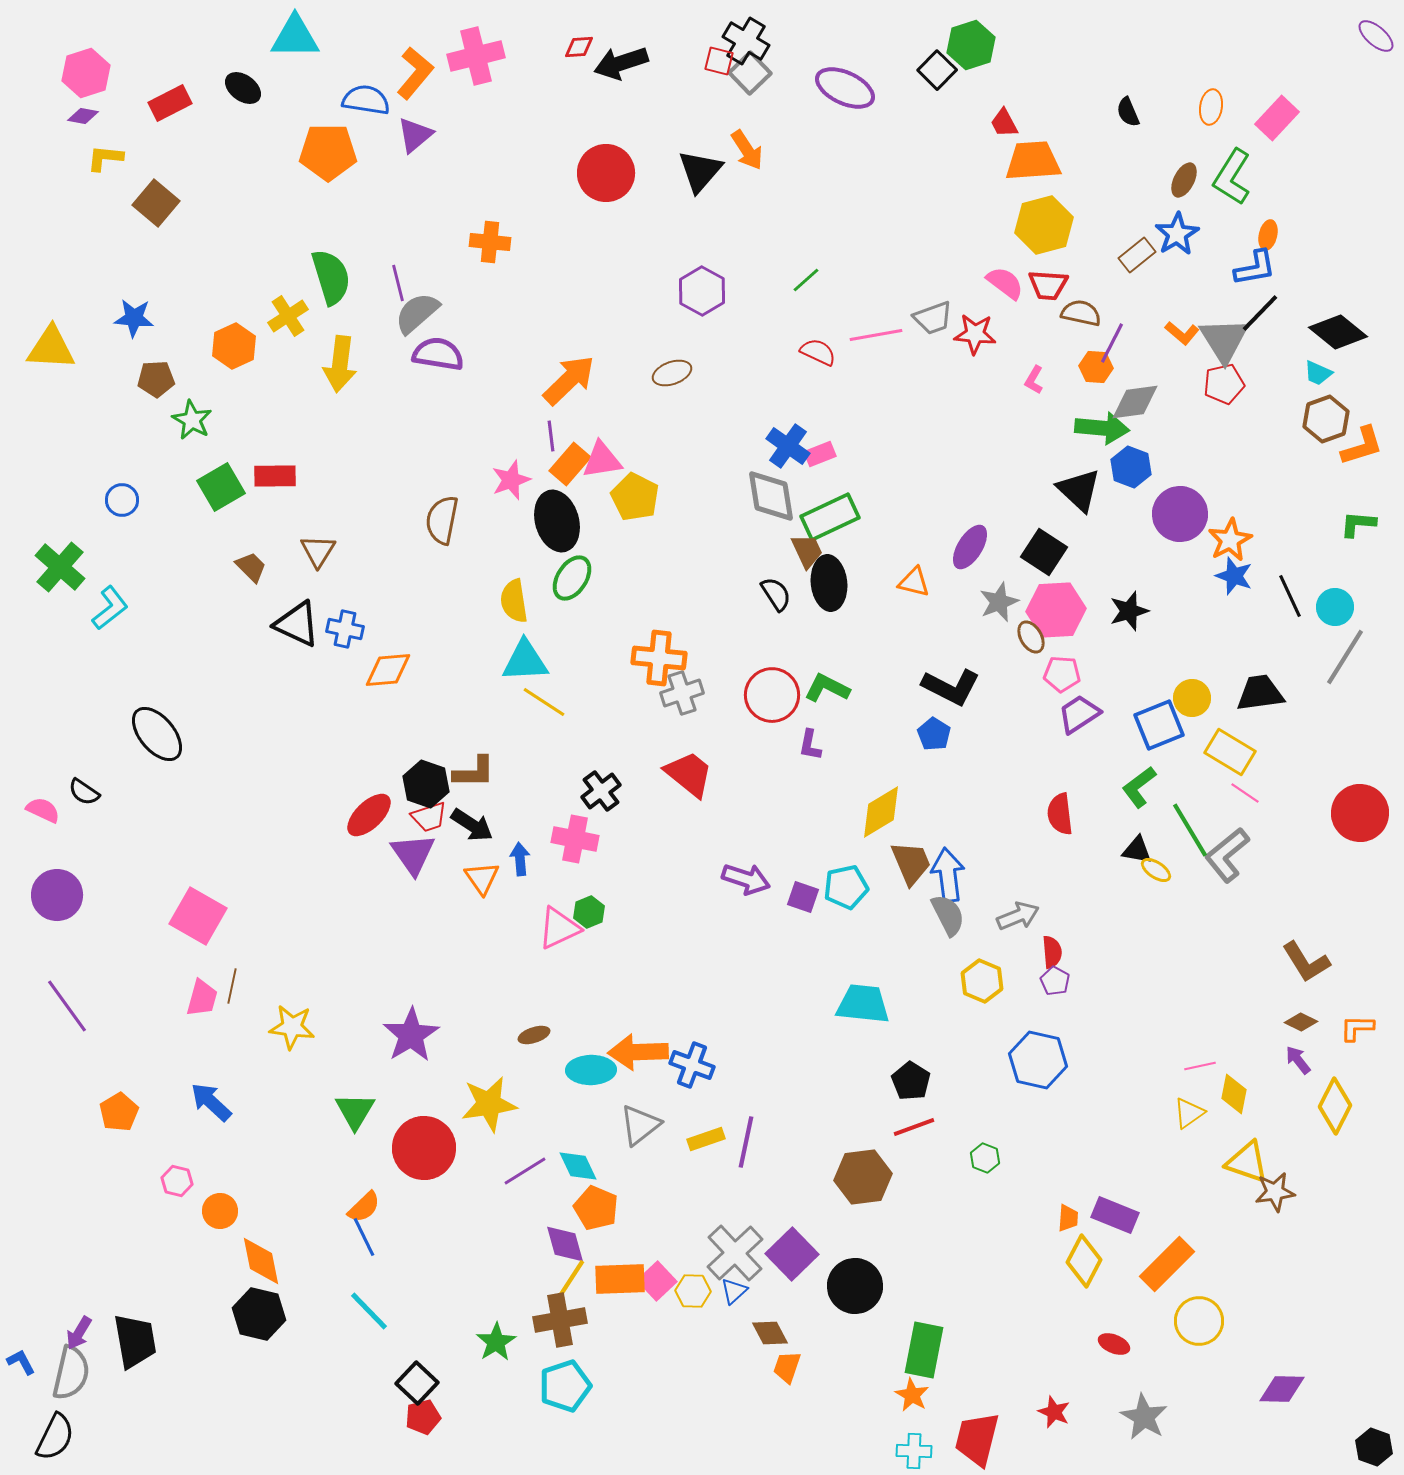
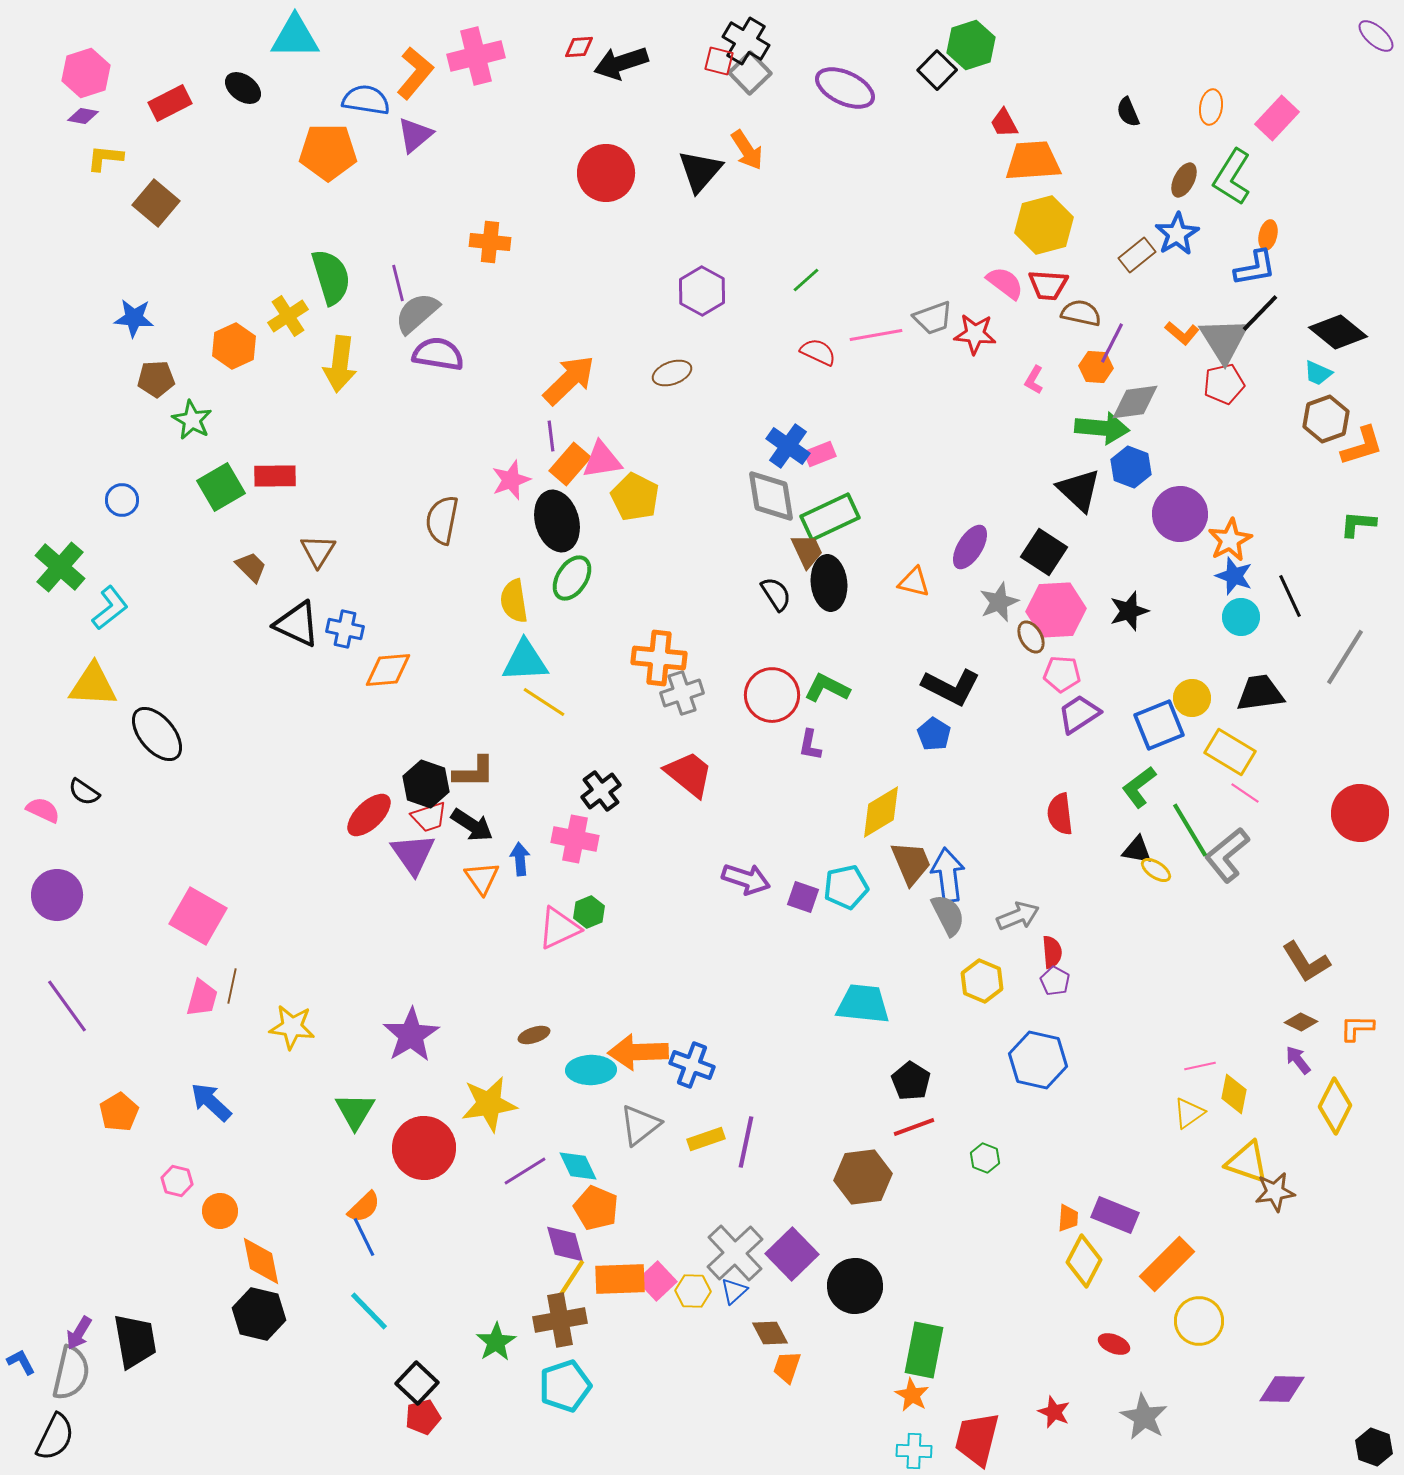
yellow triangle at (51, 348): moved 42 px right, 337 px down
cyan circle at (1335, 607): moved 94 px left, 10 px down
